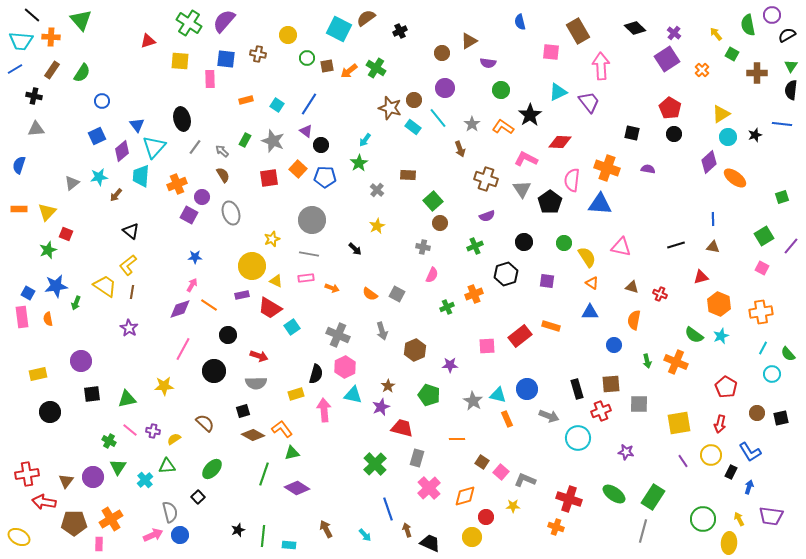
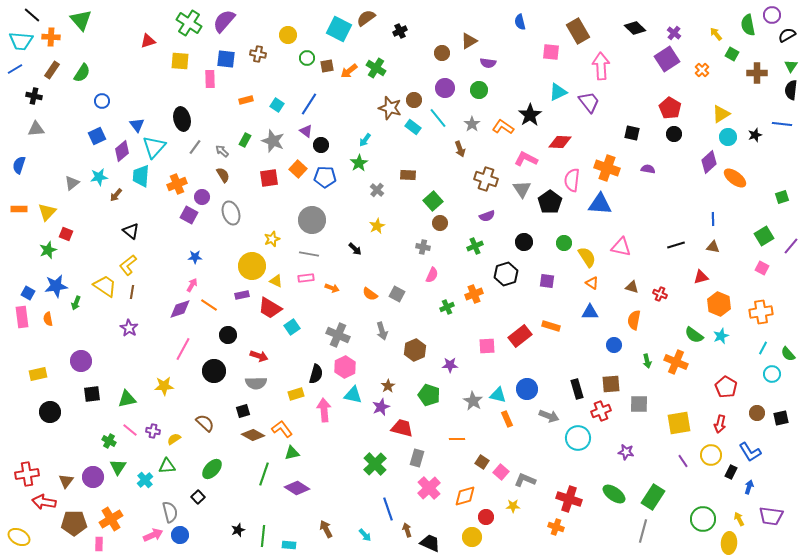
green circle at (501, 90): moved 22 px left
